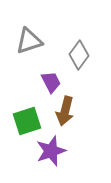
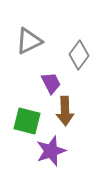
gray triangle: rotated 8 degrees counterclockwise
purple trapezoid: moved 1 px down
brown arrow: rotated 16 degrees counterclockwise
green square: rotated 32 degrees clockwise
